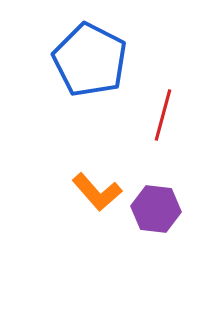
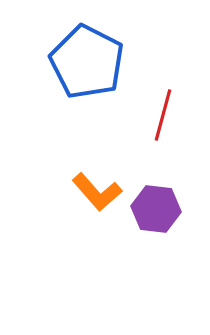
blue pentagon: moved 3 px left, 2 px down
